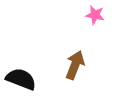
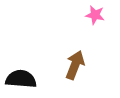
black semicircle: rotated 16 degrees counterclockwise
